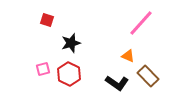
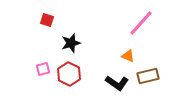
brown rectangle: rotated 60 degrees counterclockwise
